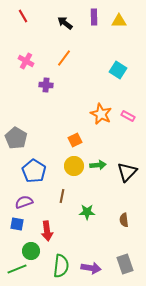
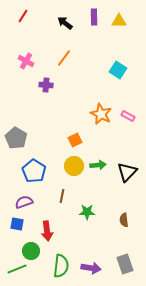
red line: rotated 64 degrees clockwise
